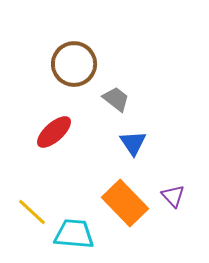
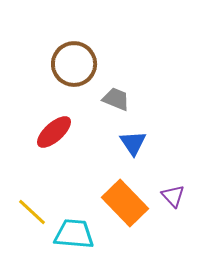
gray trapezoid: rotated 16 degrees counterclockwise
